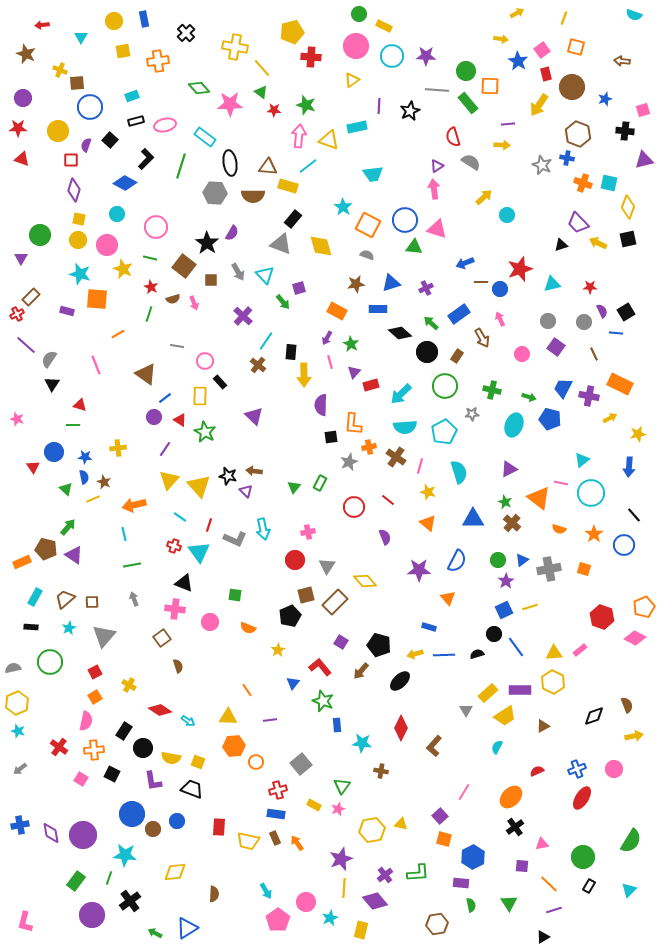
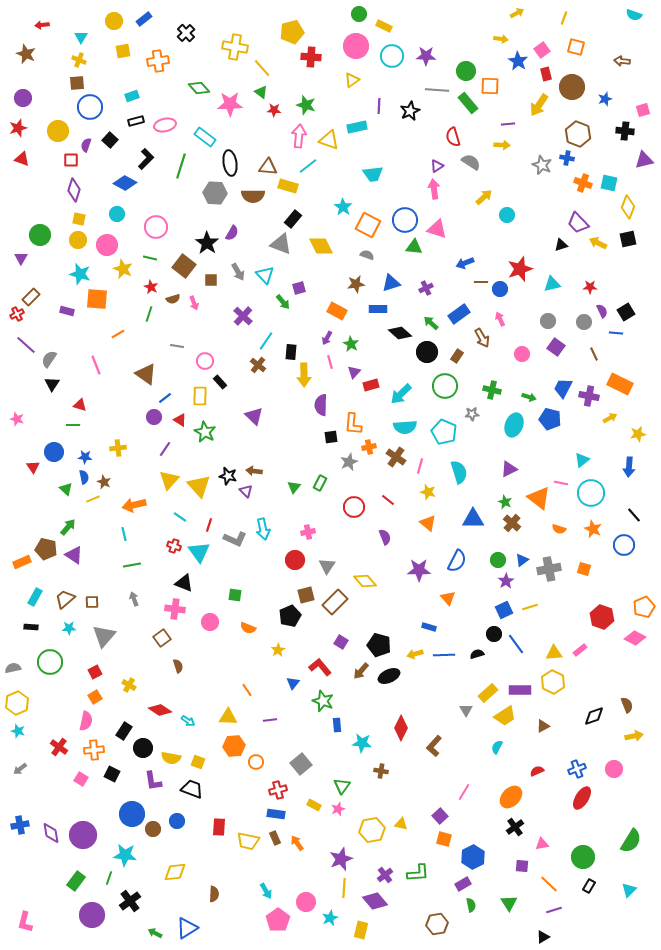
blue rectangle at (144, 19): rotated 63 degrees clockwise
yellow cross at (60, 70): moved 19 px right, 10 px up
red star at (18, 128): rotated 18 degrees counterclockwise
yellow diamond at (321, 246): rotated 10 degrees counterclockwise
cyan pentagon at (444, 432): rotated 20 degrees counterclockwise
orange star at (594, 534): moved 1 px left, 5 px up; rotated 12 degrees counterclockwise
cyan star at (69, 628): rotated 24 degrees clockwise
blue line at (516, 647): moved 3 px up
black ellipse at (400, 681): moved 11 px left, 5 px up; rotated 20 degrees clockwise
purple rectangle at (461, 883): moved 2 px right, 1 px down; rotated 35 degrees counterclockwise
